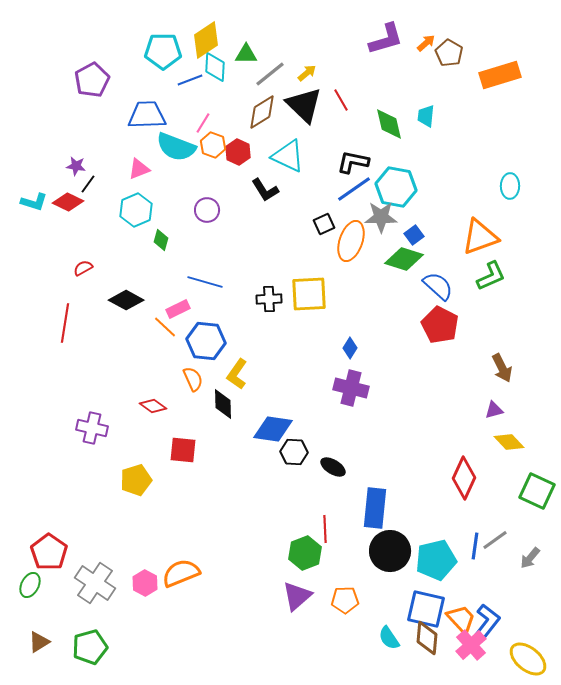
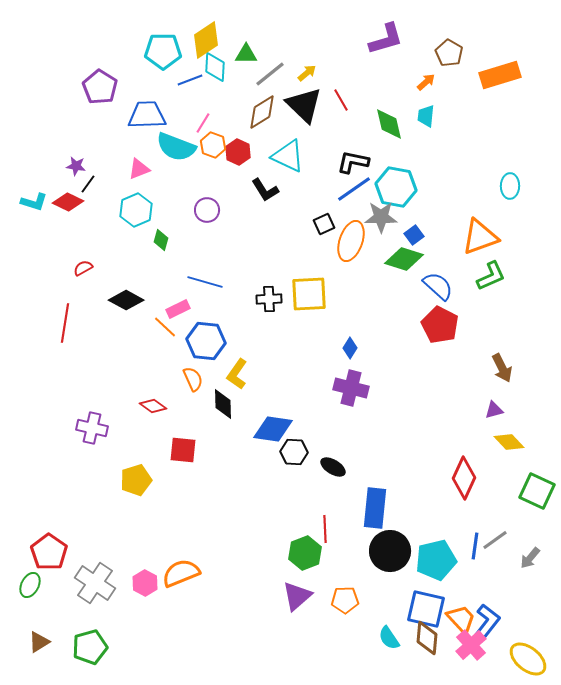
orange arrow at (426, 43): moved 39 px down
purple pentagon at (92, 80): moved 8 px right, 7 px down; rotated 12 degrees counterclockwise
